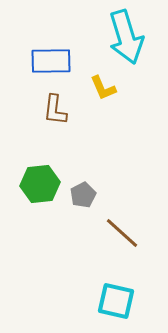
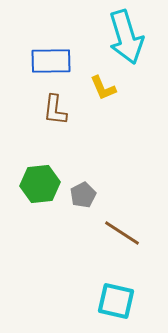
brown line: rotated 9 degrees counterclockwise
